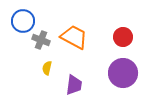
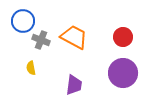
yellow semicircle: moved 16 px left; rotated 24 degrees counterclockwise
